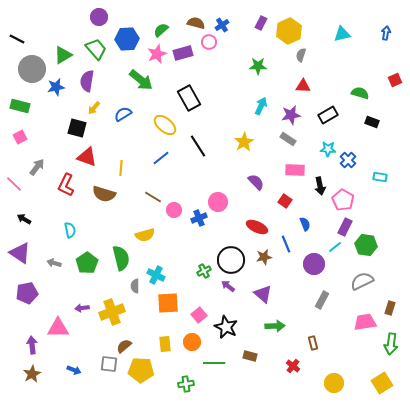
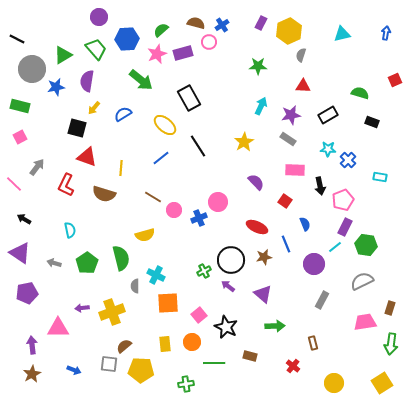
pink pentagon at (343, 200): rotated 20 degrees clockwise
